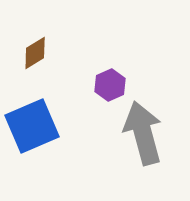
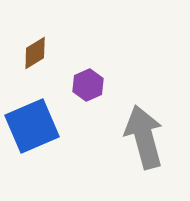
purple hexagon: moved 22 px left
gray arrow: moved 1 px right, 4 px down
